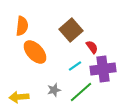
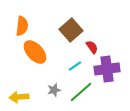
purple cross: moved 4 px right
